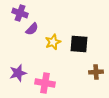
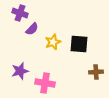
purple star: moved 2 px right, 2 px up
